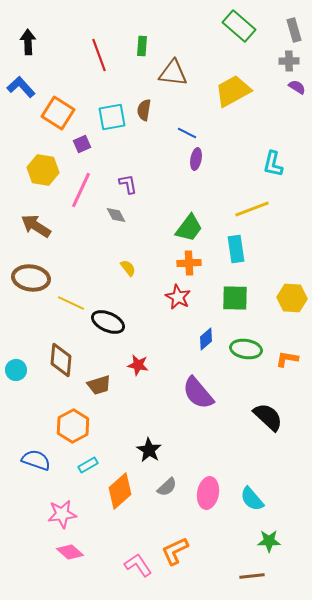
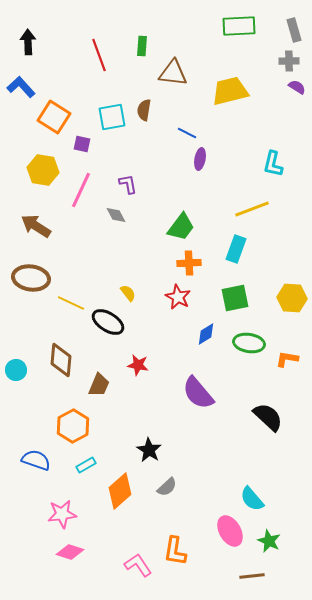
green rectangle at (239, 26): rotated 44 degrees counterclockwise
yellow trapezoid at (233, 91): moved 3 px left; rotated 15 degrees clockwise
orange square at (58, 113): moved 4 px left, 4 px down
purple square at (82, 144): rotated 36 degrees clockwise
purple ellipse at (196, 159): moved 4 px right
green trapezoid at (189, 228): moved 8 px left, 1 px up
cyan rectangle at (236, 249): rotated 28 degrees clockwise
yellow semicircle at (128, 268): moved 25 px down
green square at (235, 298): rotated 12 degrees counterclockwise
black ellipse at (108, 322): rotated 8 degrees clockwise
blue diamond at (206, 339): moved 5 px up; rotated 10 degrees clockwise
green ellipse at (246, 349): moved 3 px right, 6 px up
brown trapezoid at (99, 385): rotated 50 degrees counterclockwise
cyan rectangle at (88, 465): moved 2 px left
pink ellipse at (208, 493): moved 22 px right, 38 px down; rotated 40 degrees counterclockwise
green star at (269, 541): rotated 25 degrees clockwise
orange L-shape at (175, 551): rotated 56 degrees counterclockwise
pink diamond at (70, 552): rotated 24 degrees counterclockwise
